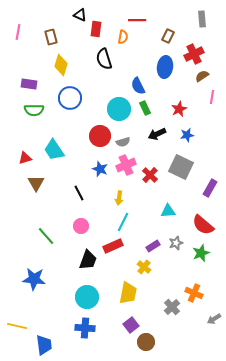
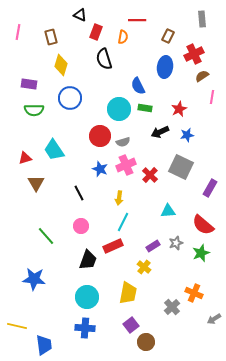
red rectangle at (96, 29): moved 3 px down; rotated 14 degrees clockwise
green rectangle at (145, 108): rotated 56 degrees counterclockwise
black arrow at (157, 134): moved 3 px right, 2 px up
